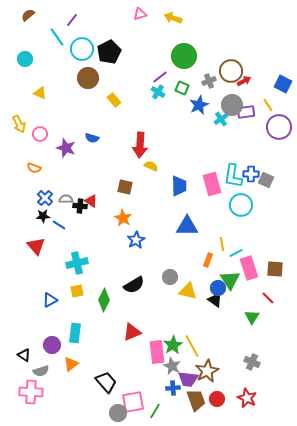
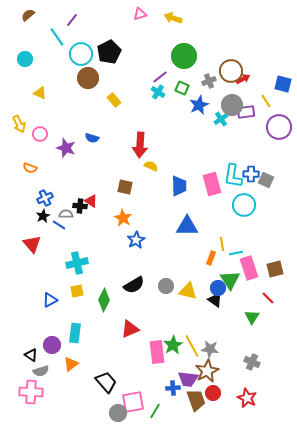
cyan circle at (82, 49): moved 1 px left, 5 px down
red arrow at (244, 81): moved 1 px left, 2 px up
blue square at (283, 84): rotated 12 degrees counterclockwise
yellow line at (268, 105): moved 2 px left, 4 px up
orange semicircle at (34, 168): moved 4 px left
blue cross at (45, 198): rotated 21 degrees clockwise
gray semicircle at (66, 199): moved 15 px down
cyan circle at (241, 205): moved 3 px right
black star at (43, 216): rotated 24 degrees counterclockwise
red triangle at (36, 246): moved 4 px left, 2 px up
cyan line at (236, 253): rotated 16 degrees clockwise
orange rectangle at (208, 260): moved 3 px right, 2 px up
brown square at (275, 269): rotated 18 degrees counterclockwise
gray circle at (170, 277): moved 4 px left, 9 px down
red triangle at (132, 332): moved 2 px left, 3 px up
black triangle at (24, 355): moved 7 px right
gray star at (172, 366): moved 38 px right, 17 px up; rotated 18 degrees counterclockwise
red circle at (217, 399): moved 4 px left, 6 px up
